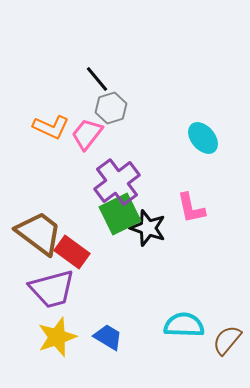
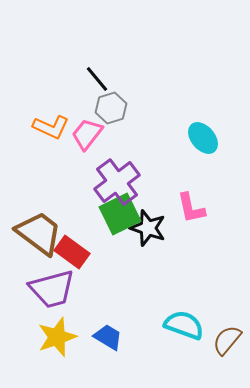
cyan semicircle: rotated 18 degrees clockwise
